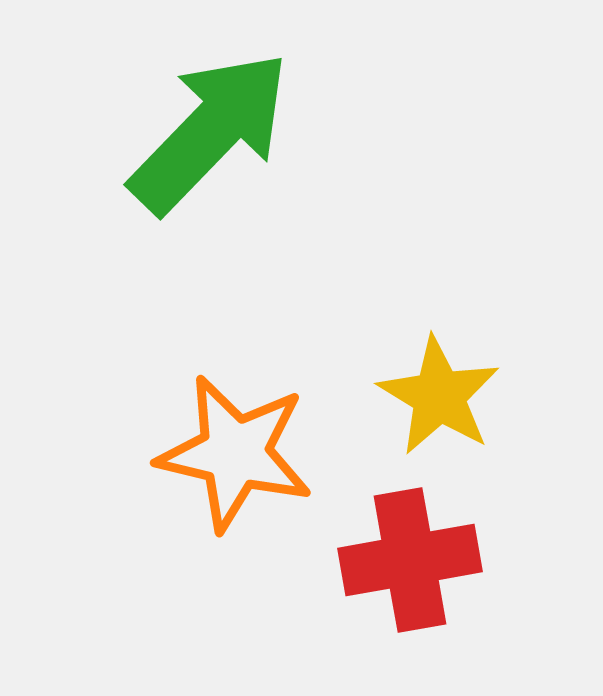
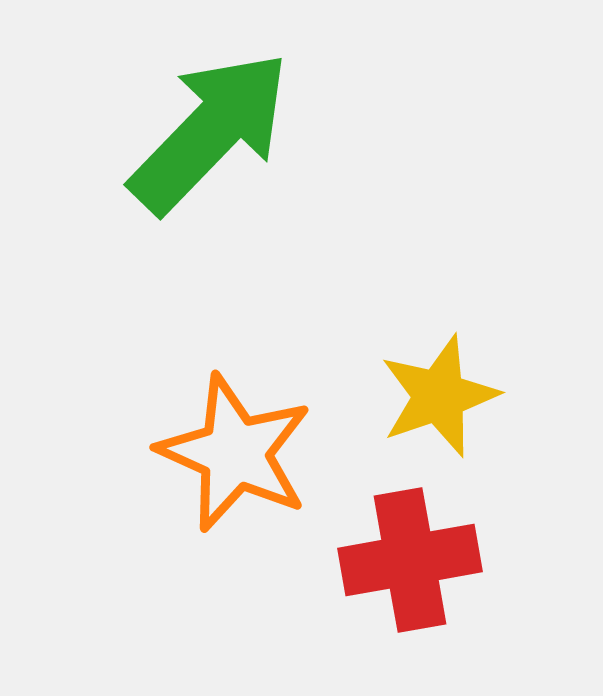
yellow star: rotated 22 degrees clockwise
orange star: rotated 11 degrees clockwise
